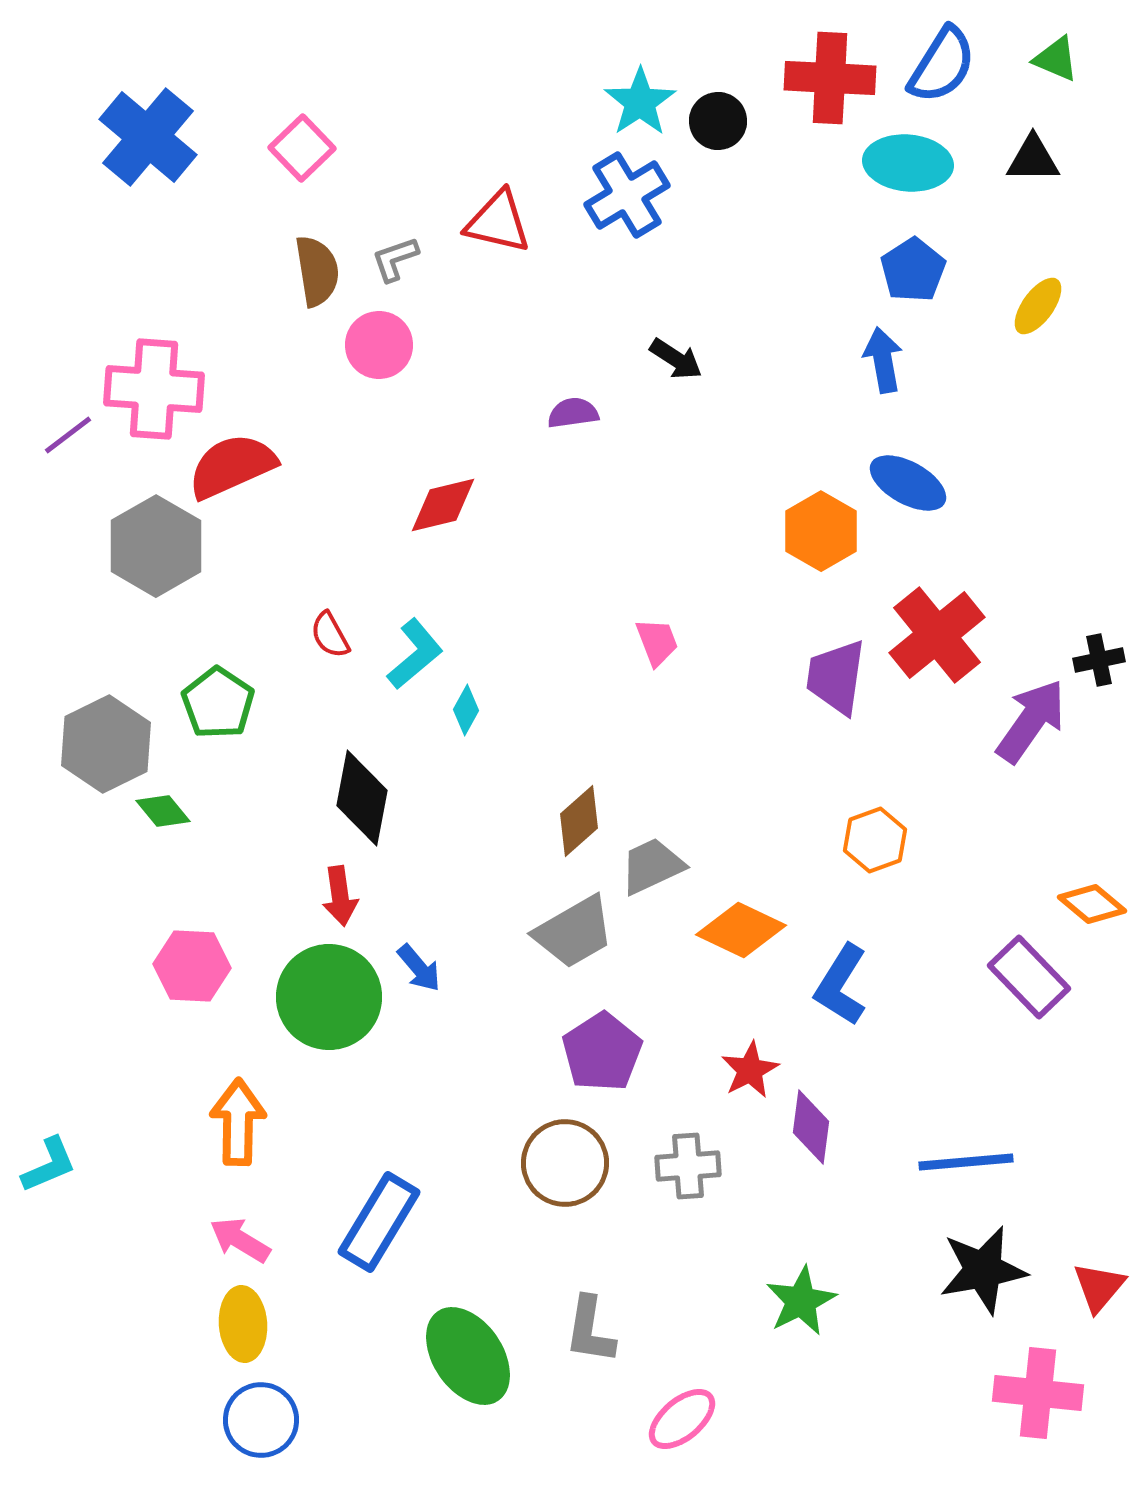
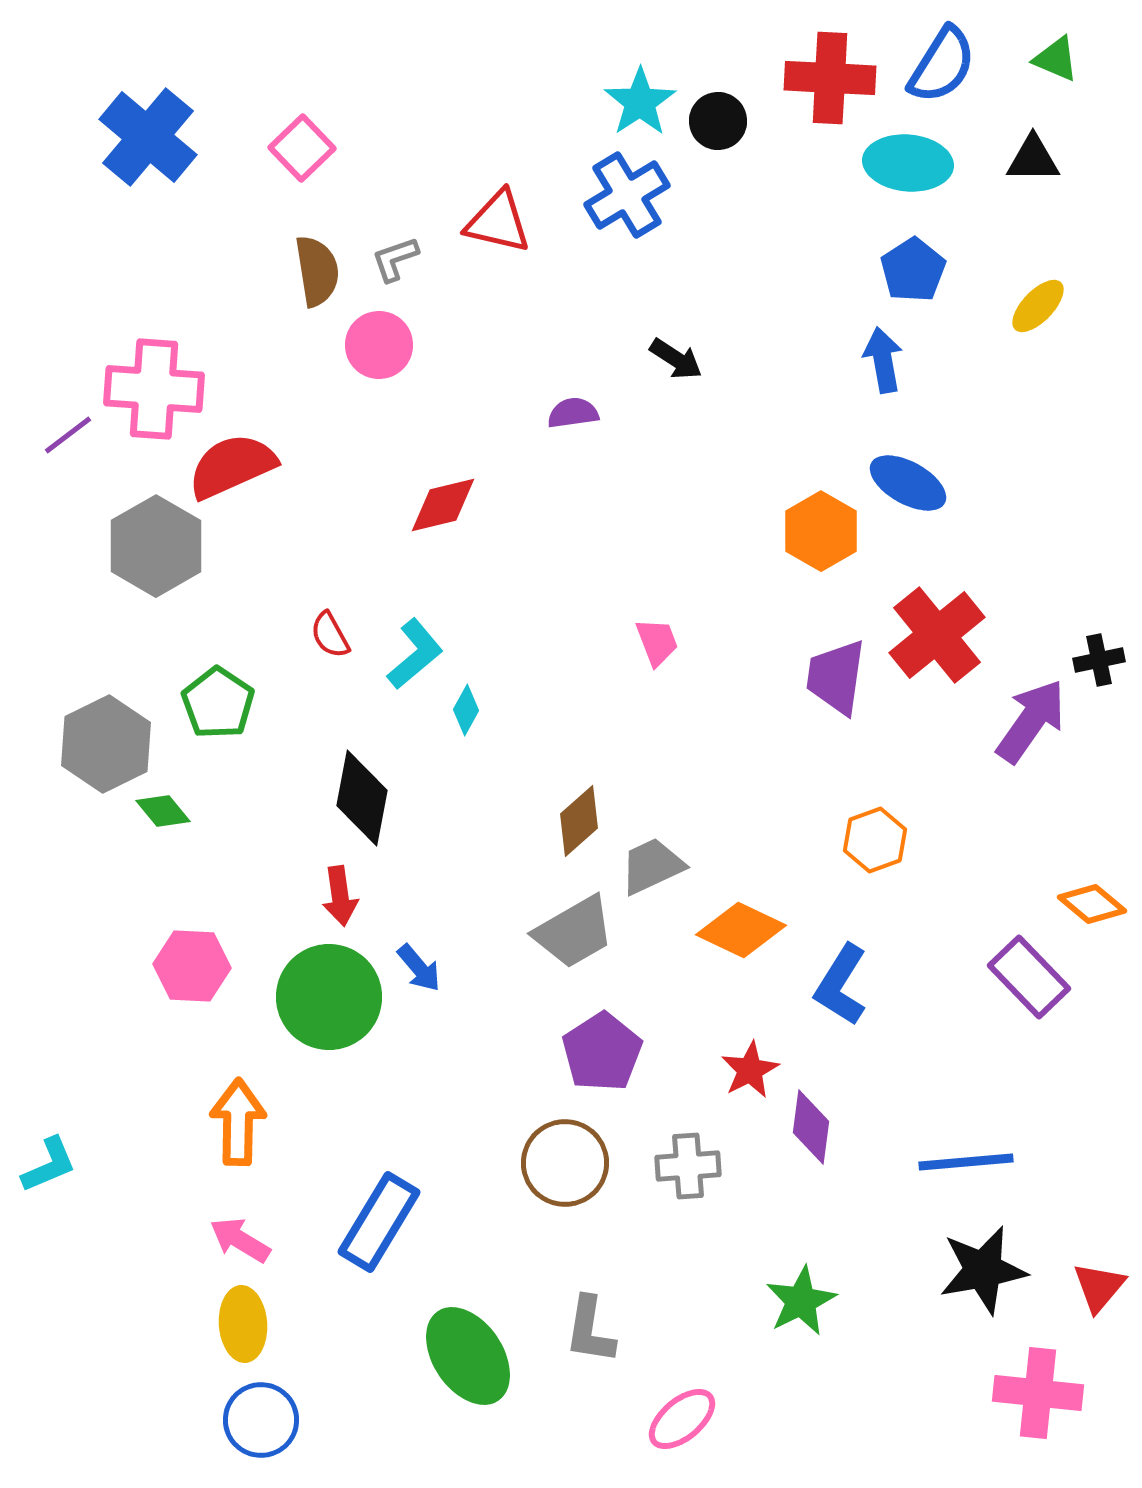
yellow ellipse at (1038, 306): rotated 8 degrees clockwise
